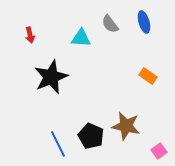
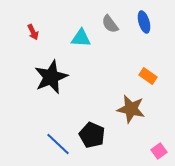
red arrow: moved 3 px right, 3 px up; rotated 14 degrees counterclockwise
brown star: moved 5 px right, 17 px up
black pentagon: moved 1 px right, 1 px up
blue line: rotated 20 degrees counterclockwise
